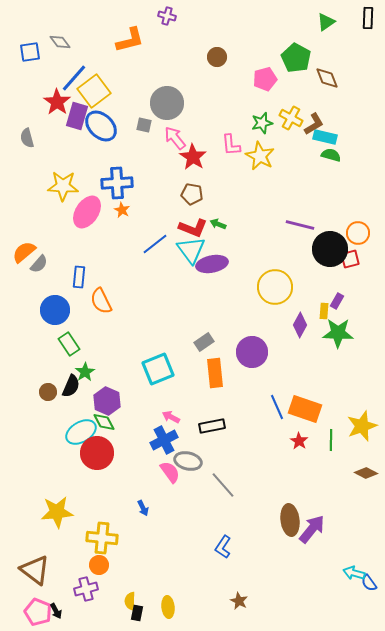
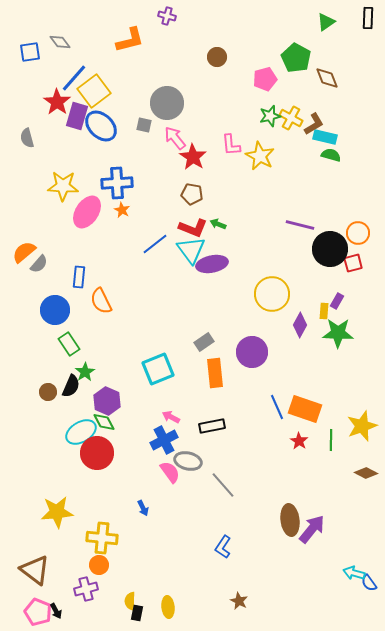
green star at (262, 123): moved 8 px right, 7 px up
red square at (350, 259): moved 3 px right, 4 px down
yellow circle at (275, 287): moved 3 px left, 7 px down
